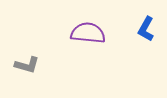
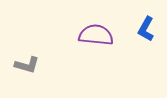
purple semicircle: moved 8 px right, 2 px down
